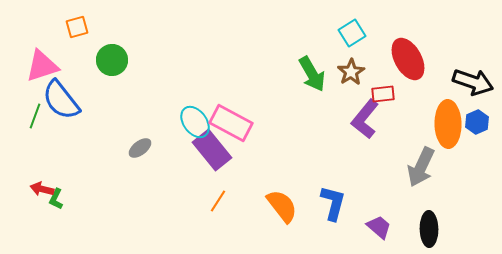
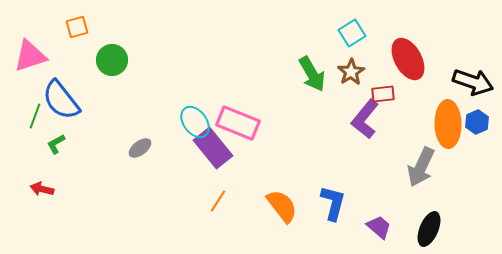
pink triangle: moved 12 px left, 10 px up
pink rectangle: moved 7 px right; rotated 6 degrees counterclockwise
purple rectangle: moved 1 px right, 2 px up
green L-shape: moved 55 px up; rotated 35 degrees clockwise
black ellipse: rotated 24 degrees clockwise
